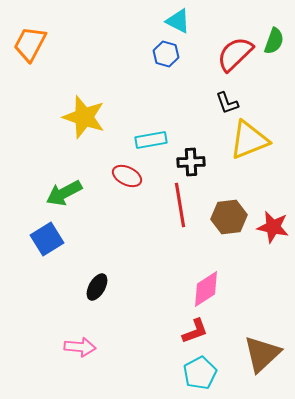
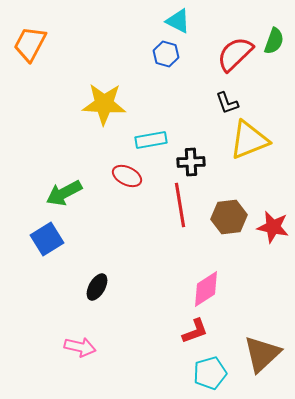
yellow star: moved 20 px right, 13 px up; rotated 15 degrees counterclockwise
pink arrow: rotated 8 degrees clockwise
cyan pentagon: moved 10 px right; rotated 12 degrees clockwise
